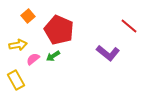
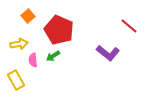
yellow arrow: moved 1 px right, 1 px up
pink semicircle: moved 1 px down; rotated 56 degrees counterclockwise
